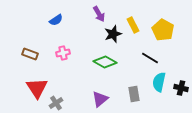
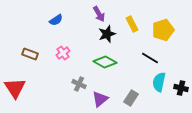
yellow rectangle: moved 1 px left, 1 px up
yellow pentagon: rotated 25 degrees clockwise
black star: moved 6 px left
pink cross: rotated 24 degrees counterclockwise
red triangle: moved 22 px left
gray rectangle: moved 3 px left, 4 px down; rotated 42 degrees clockwise
gray cross: moved 23 px right, 19 px up; rotated 32 degrees counterclockwise
